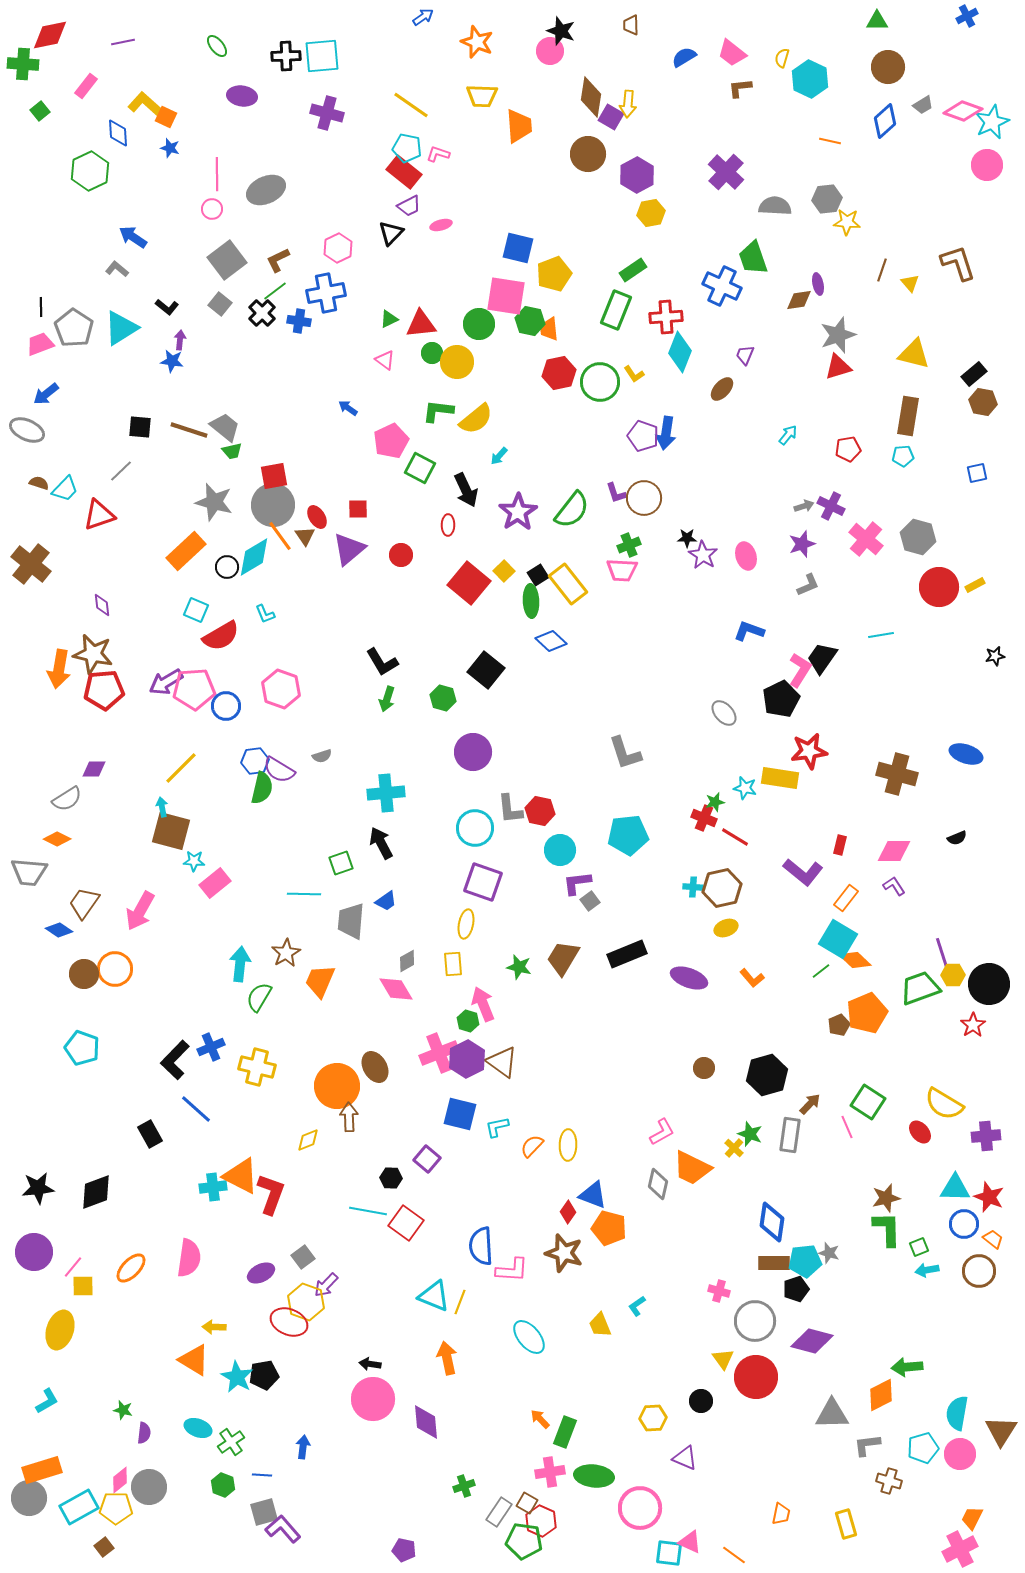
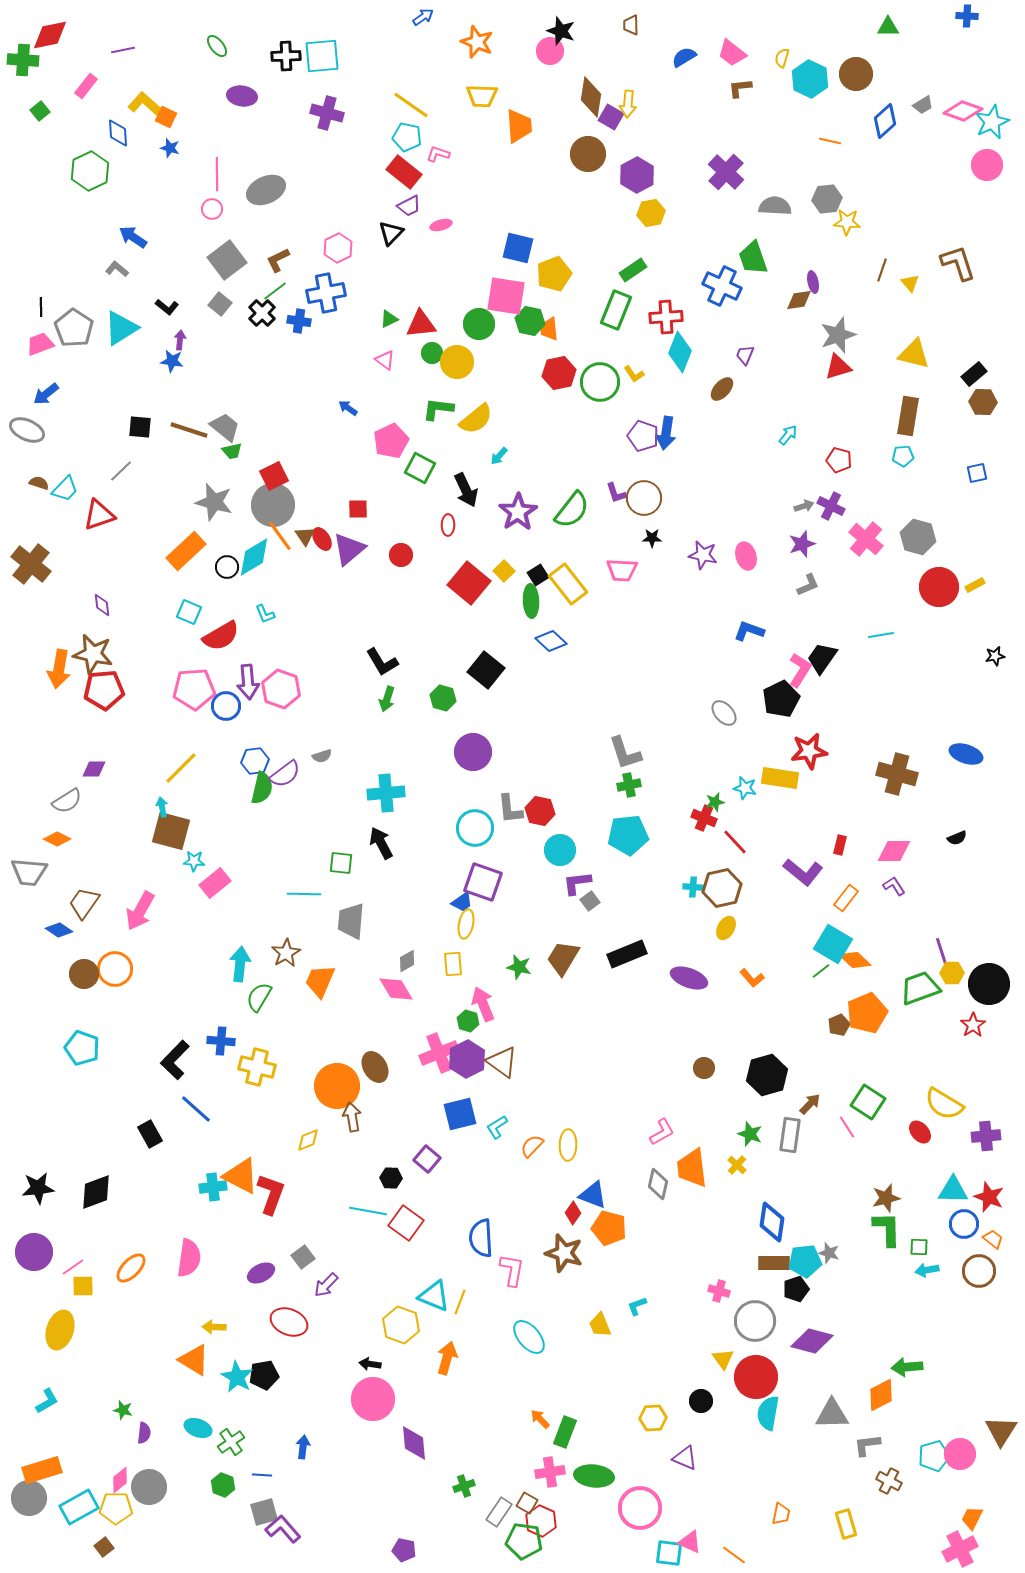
blue cross at (967, 16): rotated 30 degrees clockwise
green triangle at (877, 21): moved 11 px right, 6 px down
purple line at (123, 42): moved 8 px down
green cross at (23, 64): moved 4 px up
brown circle at (888, 67): moved 32 px left, 7 px down
cyan pentagon at (407, 148): moved 11 px up
purple ellipse at (818, 284): moved 5 px left, 2 px up
brown hexagon at (983, 402): rotated 8 degrees counterclockwise
green L-shape at (438, 411): moved 2 px up
red pentagon at (848, 449): moved 9 px left, 11 px down; rotated 25 degrees clockwise
red square at (274, 476): rotated 16 degrees counterclockwise
red ellipse at (317, 517): moved 5 px right, 22 px down
black star at (687, 538): moved 35 px left
green cross at (629, 545): moved 240 px down; rotated 10 degrees clockwise
purple star at (703, 555): rotated 20 degrees counterclockwise
cyan square at (196, 610): moved 7 px left, 2 px down
purple arrow at (166, 682): moved 82 px right; rotated 64 degrees counterclockwise
purple semicircle at (279, 770): moved 6 px right, 4 px down; rotated 68 degrees counterclockwise
gray semicircle at (67, 799): moved 2 px down
red line at (735, 837): moved 5 px down; rotated 16 degrees clockwise
green square at (341, 863): rotated 25 degrees clockwise
blue trapezoid at (386, 901): moved 76 px right, 1 px down
yellow ellipse at (726, 928): rotated 40 degrees counterclockwise
cyan square at (838, 939): moved 5 px left, 5 px down
yellow hexagon at (953, 975): moved 1 px left, 2 px up
blue cross at (211, 1047): moved 10 px right, 6 px up; rotated 28 degrees clockwise
blue square at (460, 1114): rotated 28 degrees counterclockwise
brown arrow at (349, 1117): moved 3 px right; rotated 8 degrees counterclockwise
cyan L-shape at (497, 1127): rotated 20 degrees counterclockwise
pink line at (847, 1127): rotated 10 degrees counterclockwise
yellow cross at (734, 1148): moved 3 px right, 17 px down
orange trapezoid at (692, 1168): rotated 57 degrees clockwise
cyan triangle at (955, 1188): moved 2 px left, 2 px down
red diamond at (568, 1212): moved 5 px right, 1 px down
blue semicircle at (481, 1246): moved 8 px up
green square at (919, 1247): rotated 24 degrees clockwise
pink line at (73, 1267): rotated 15 degrees clockwise
pink L-shape at (512, 1270): rotated 84 degrees counterclockwise
yellow hexagon at (306, 1302): moved 95 px right, 23 px down
cyan L-shape at (637, 1306): rotated 15 degrees clockwise
orange arrow at (447, 1358): rotated 28 degrees clockwise
cyan semicircle at (957, 1413): moved 189 px left
purple diamond at (426, 1422): moved 12 px left, 21 px down
cyan pentagon at (923, 1448): moved 11 px right, 8 px down
brown cross at (889, 1481): rotated 10 degrees clockwise
